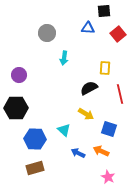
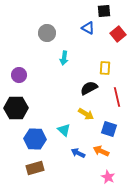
blue triangle: rotated 24 degrees clockwise
red line: moved 3 px left, 3 px down
